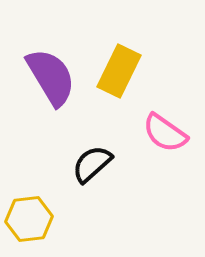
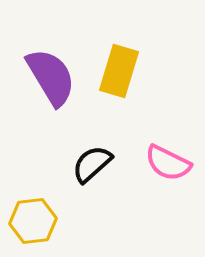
yellow rectangle: rotated 9 degrees counterclockwise
pink semicircle: moved 3 px right, 30 px down; rotated 9 degrees counterclockwise
yellow hexagon: moved 4 px right, 2 px down
